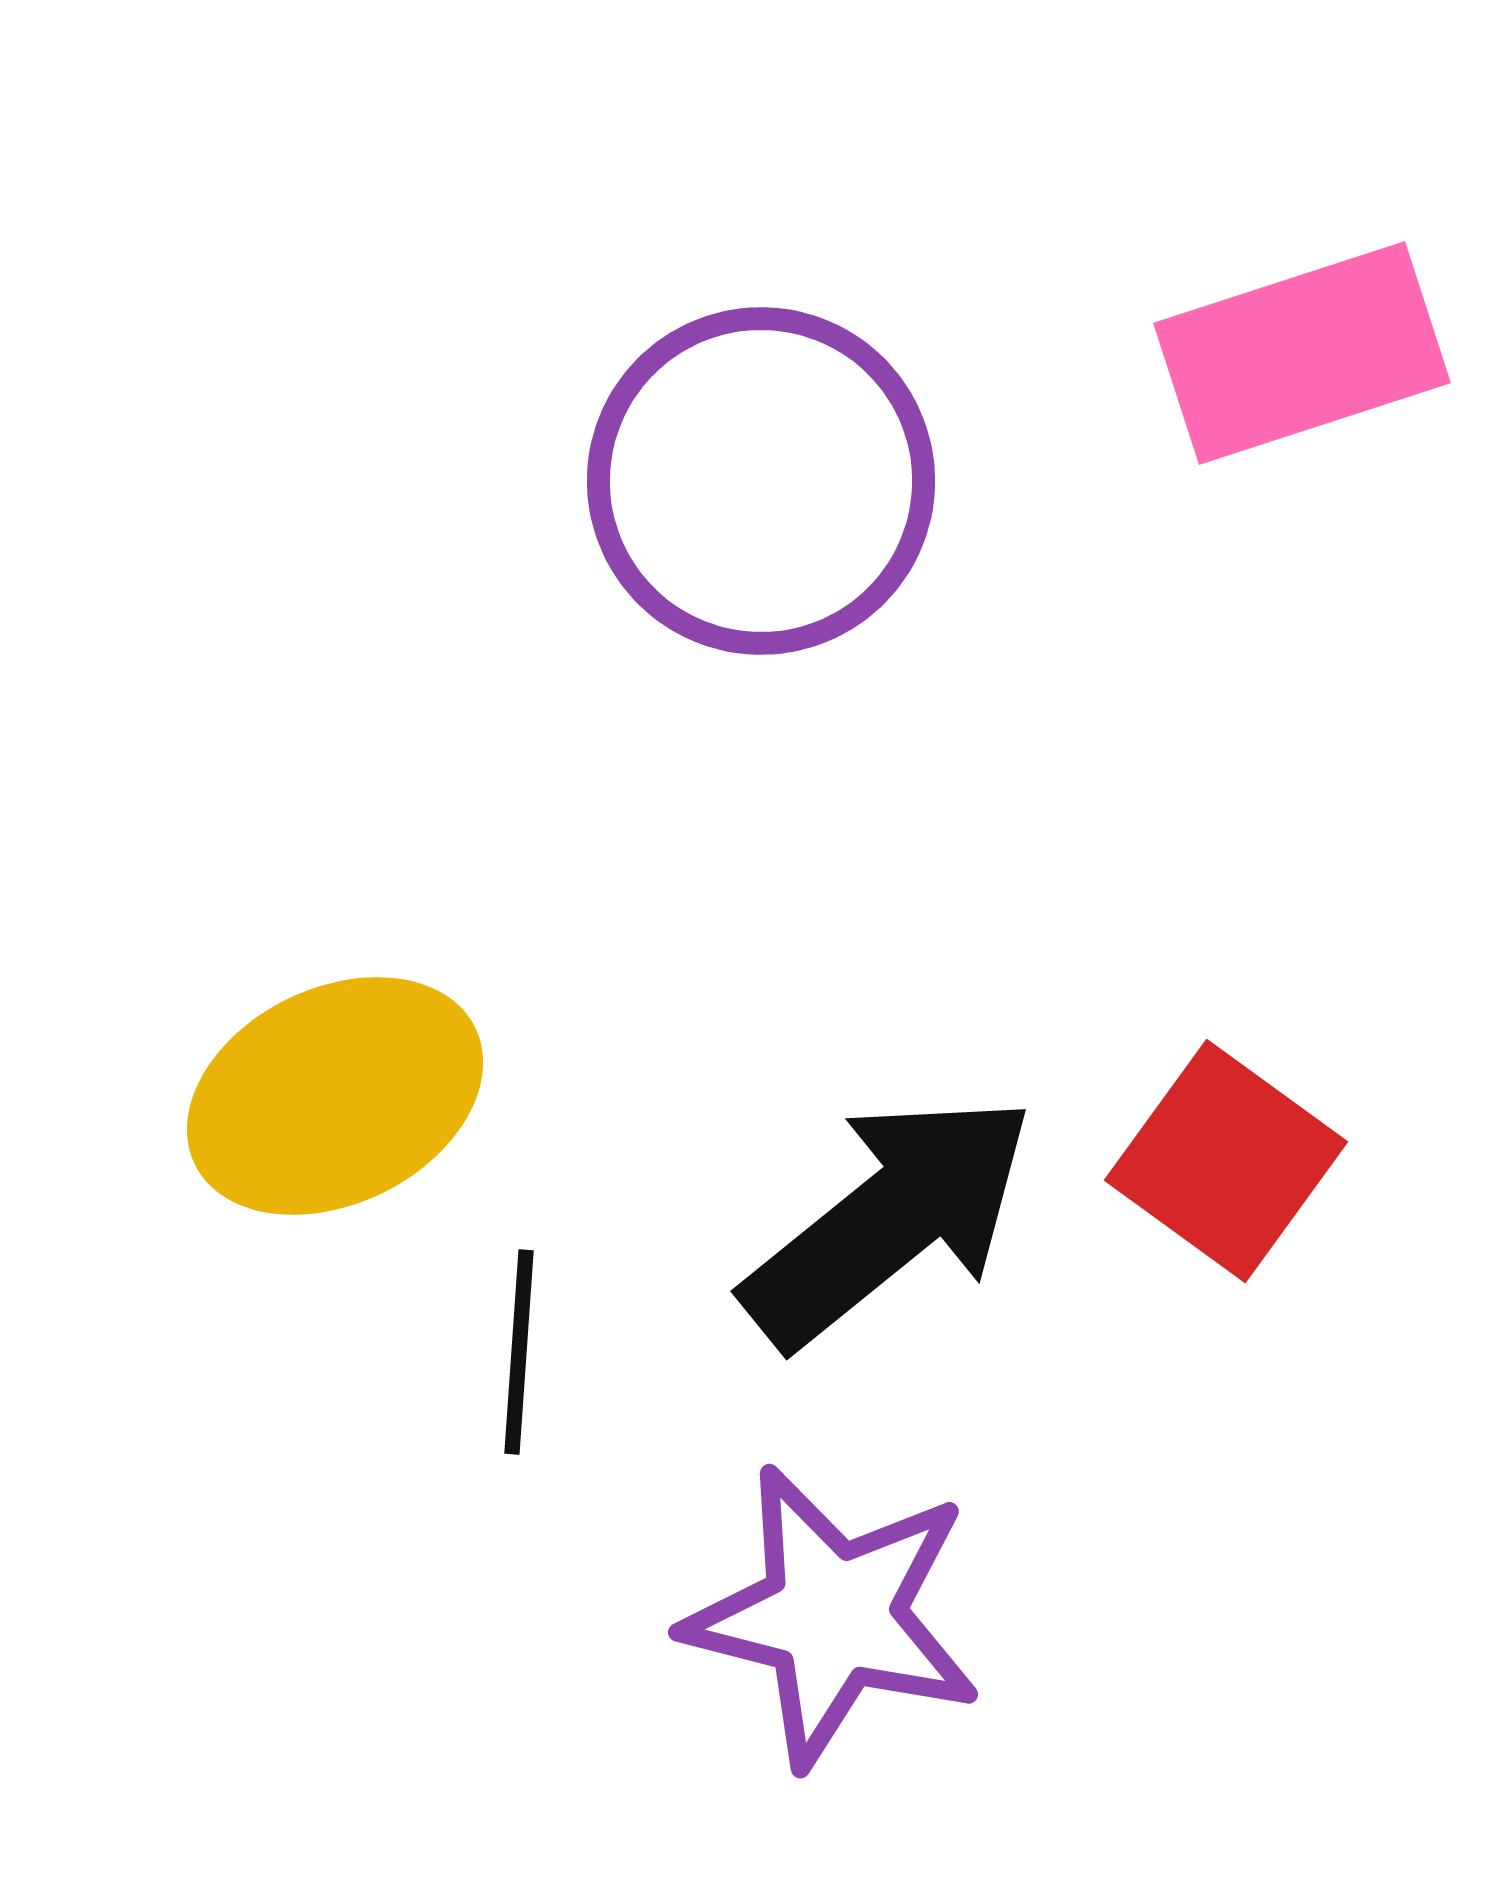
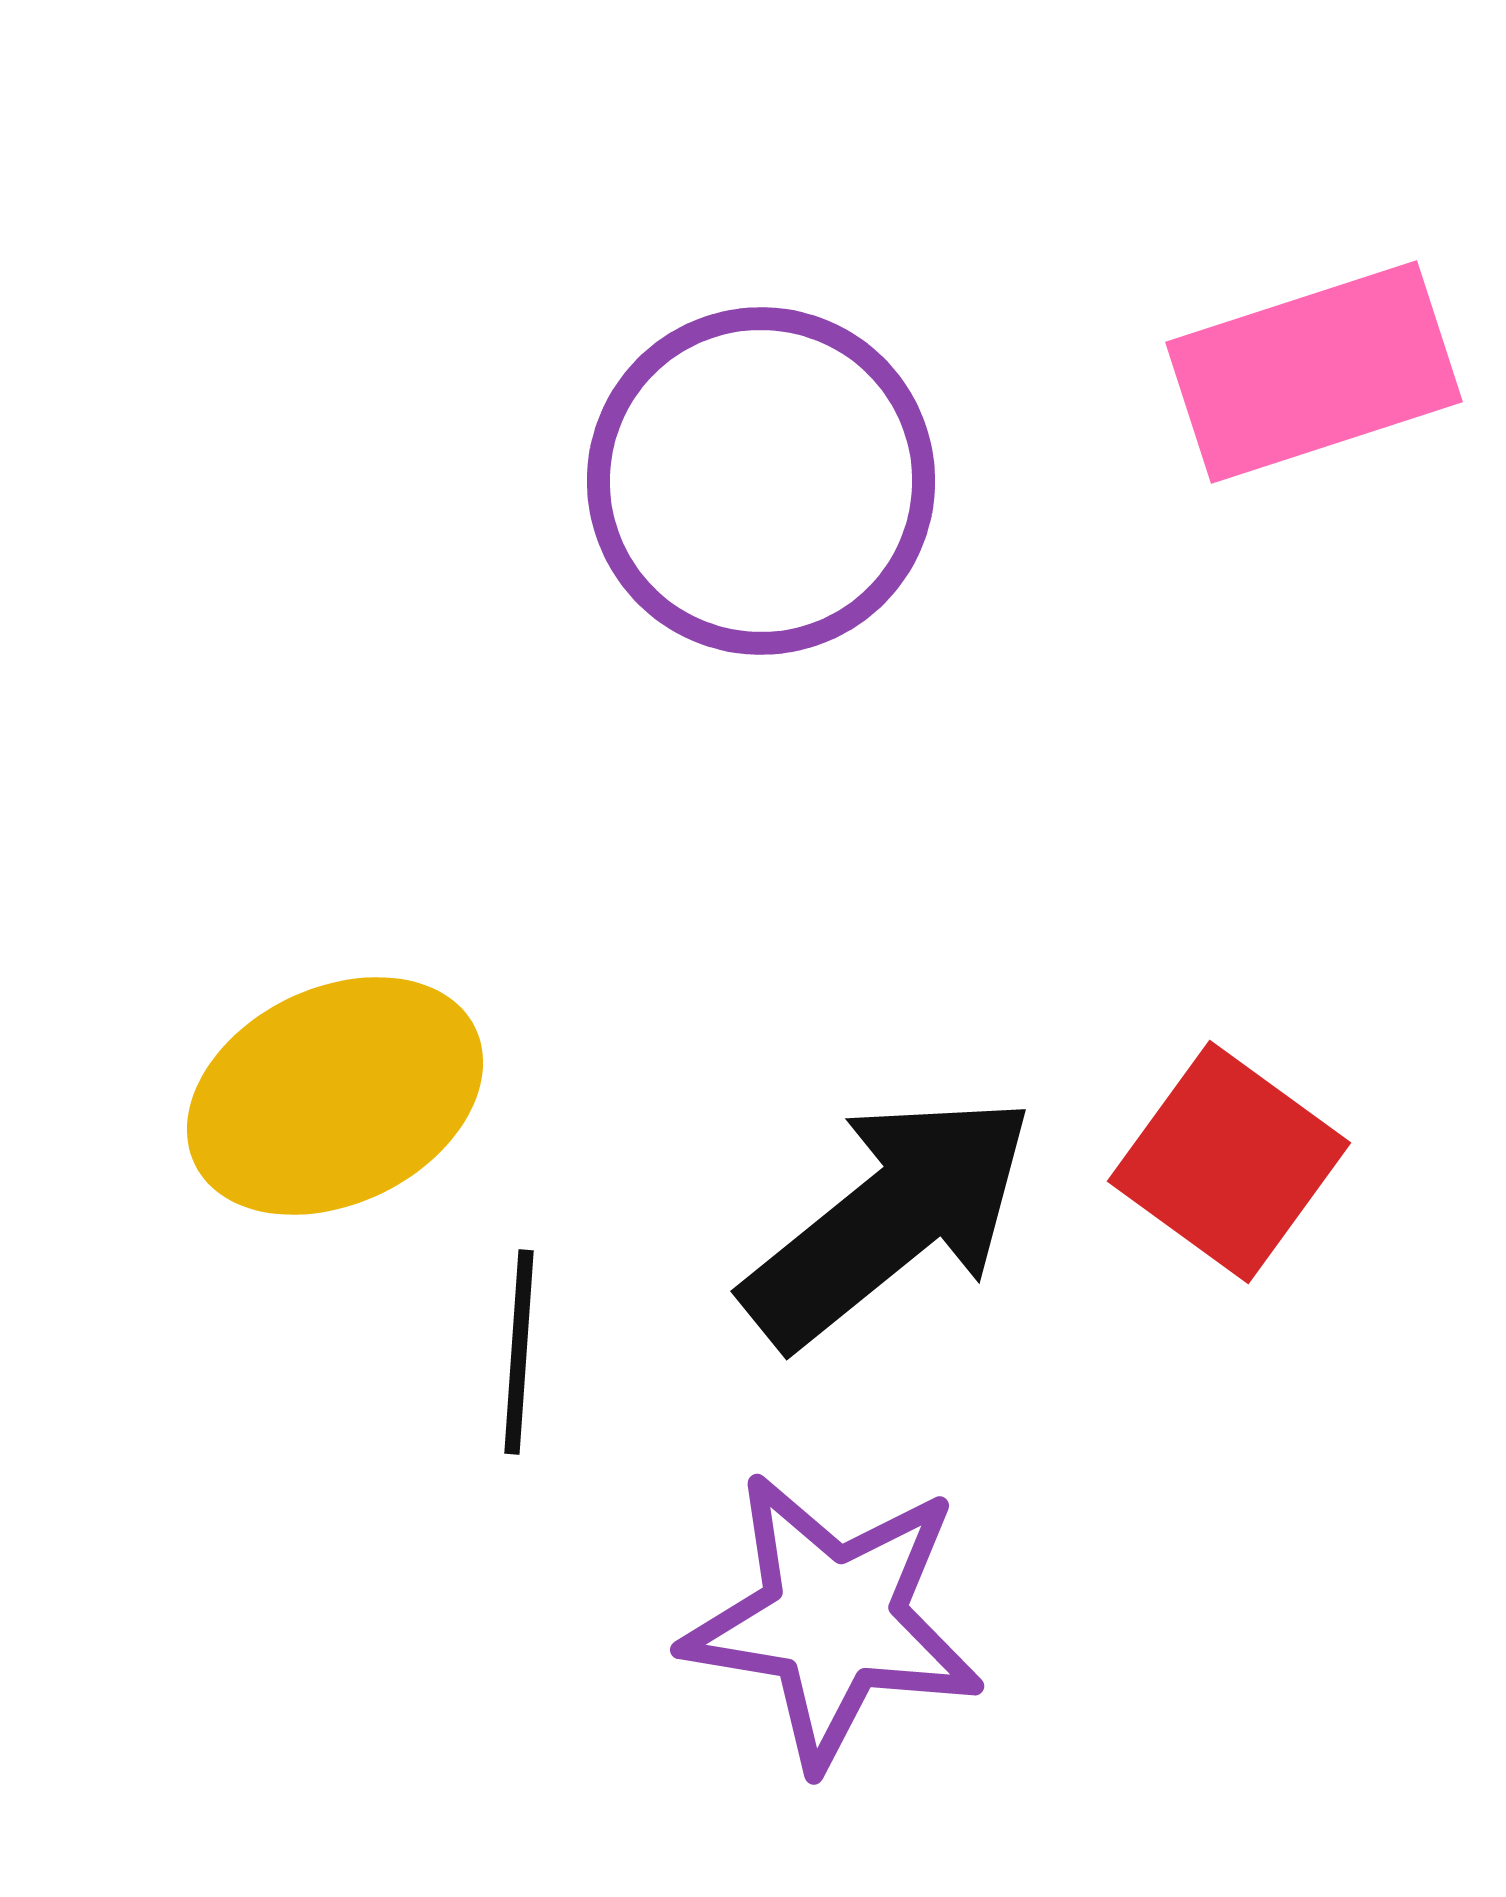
pink rectangle: moved 12 px right, 19 px down
red square: moved 3 px right, 1 px down
purple star: moved 4 px down; rotated 5 degrees counterclockwise
